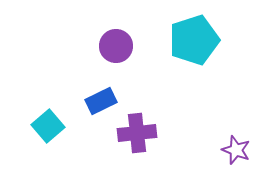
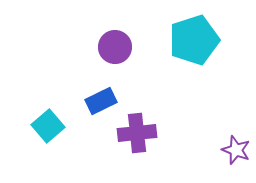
purple circle: moved 1 px left, 1 px down
